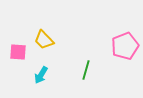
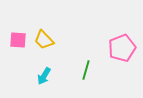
pink pentagon: moved 3 px left, 2 px down
pink square: moved 12 px up
cyan arrow: moved 3 px right, 1 px down
